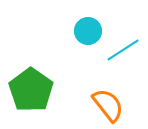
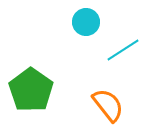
cyan circle: moved 2 px left, 9 px up
